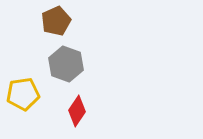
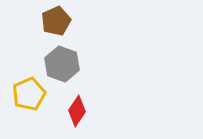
gray hexagon: moved 4 px left
yellow pentagon: moved 6 px right; rotated 16 degrees counterclockwise
